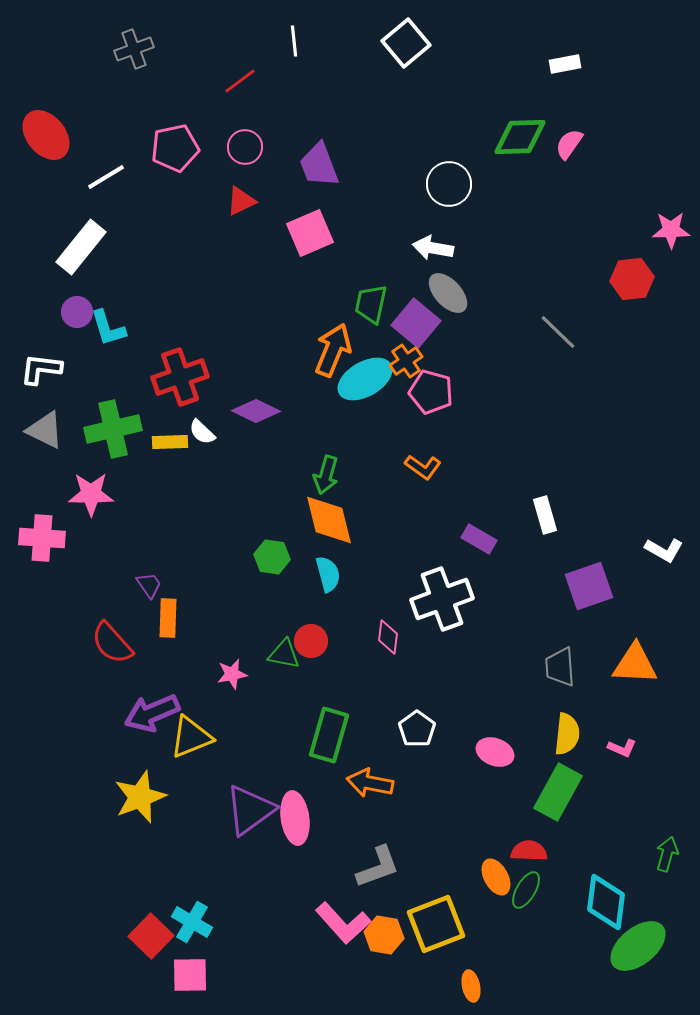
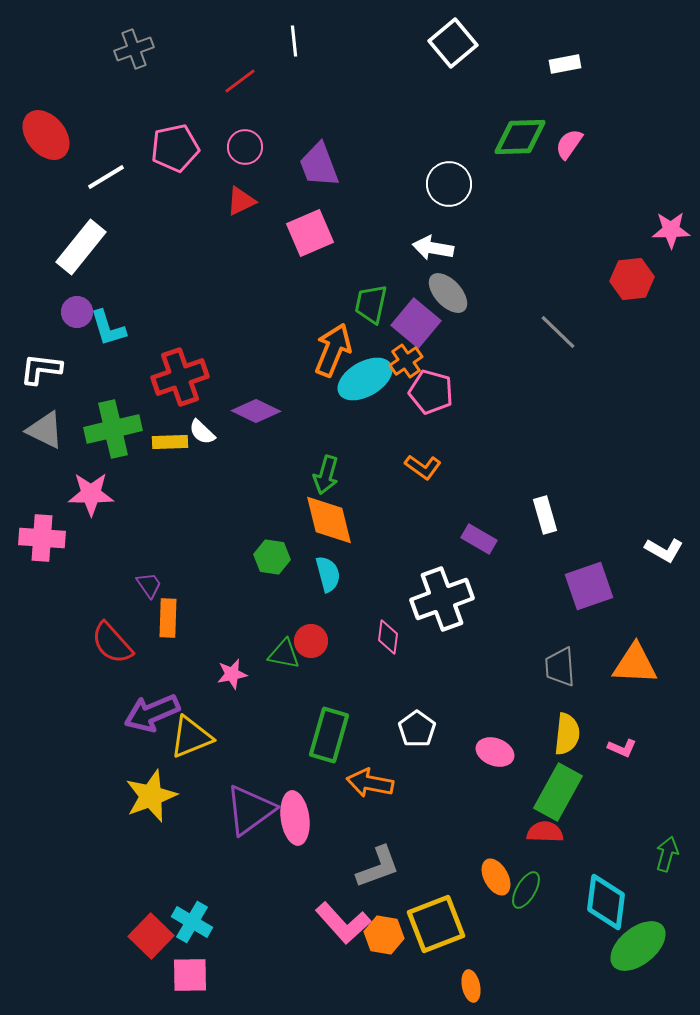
white square at (406, 43): moved 47 px right
yellow star at (140, 797): moved 11 px right, 1 px up
red semicircle at (529, 851): moved 16 px right, 19 px up
